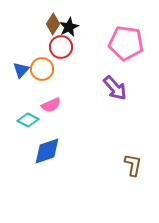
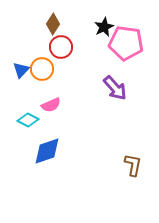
black star: moved 35 px right
